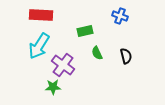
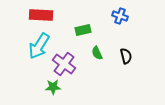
green rectangle: moved 2 px left, 1 px up
purple cross: moved 1 px right, 1 px up
